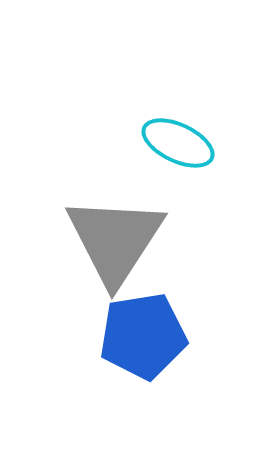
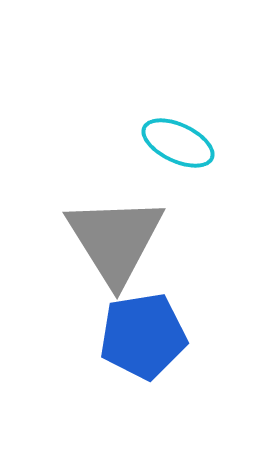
gray triangle: rotated 5 degrees counterclockwise
